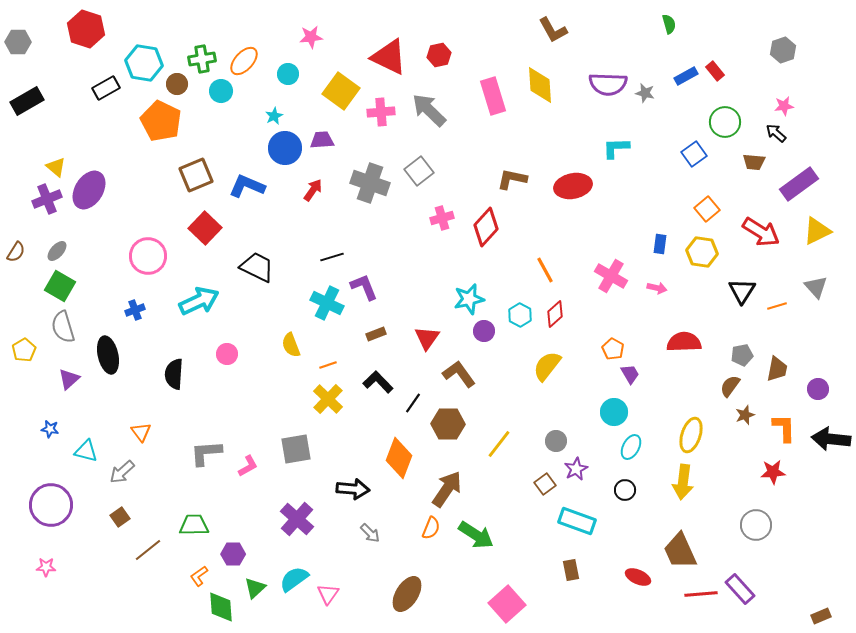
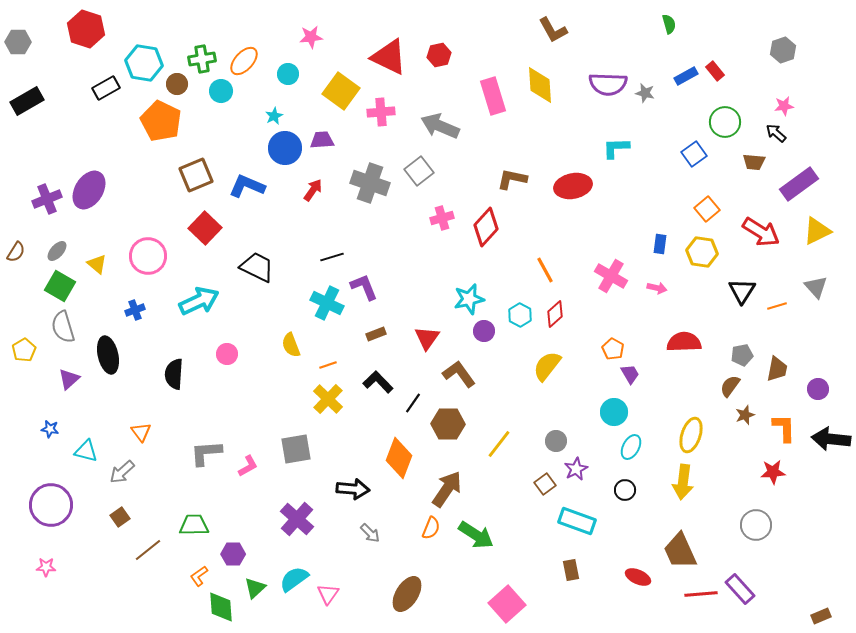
gray arrow at (429, 110): moved 11 px right, 16 px down; rotated 21 degrees counterclockwise
yellow triangle at (56, 167): moved 41 px right, 97 px down
